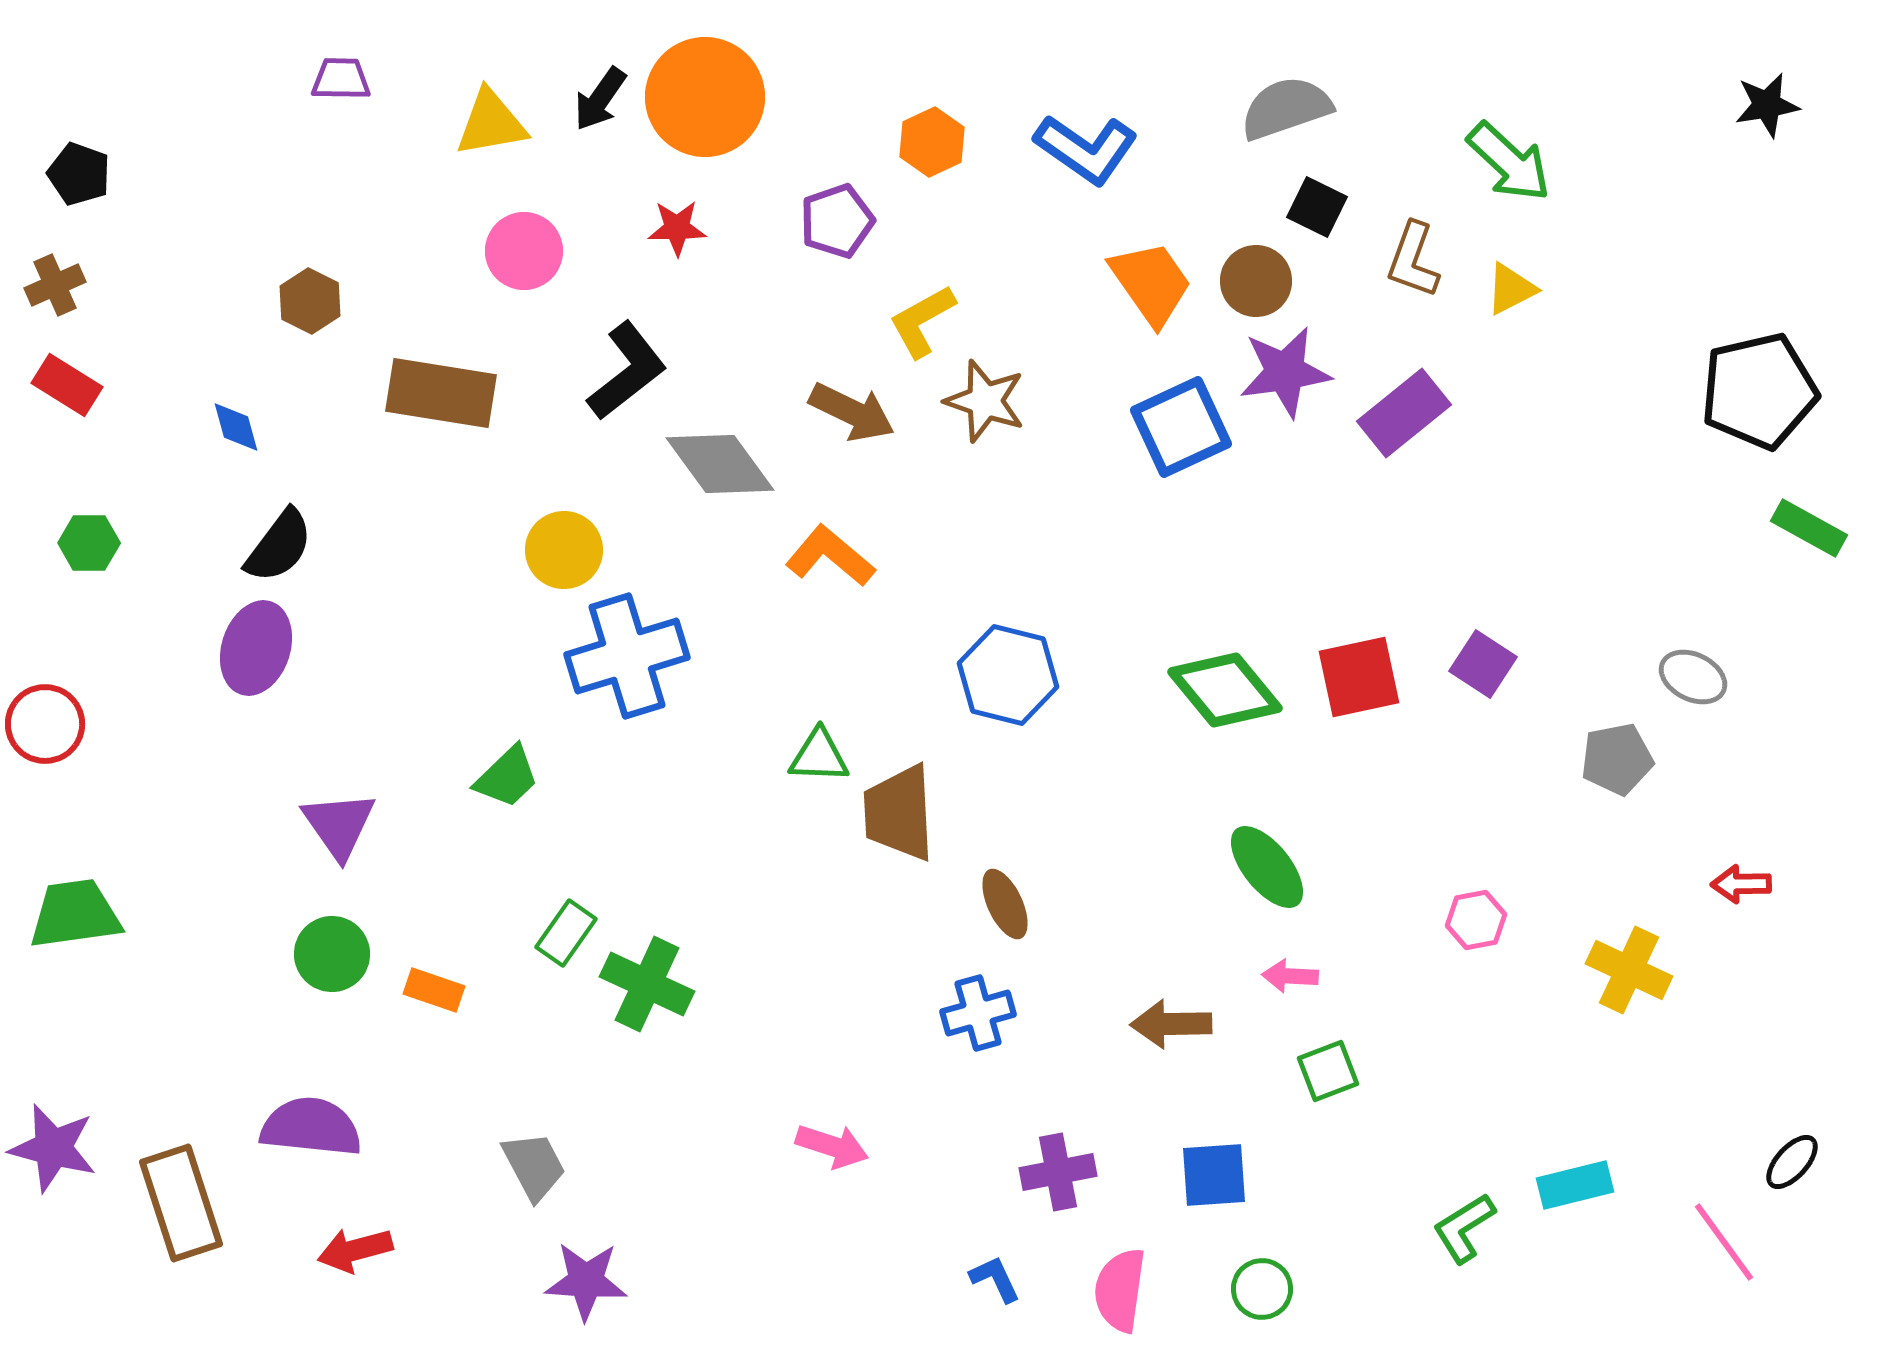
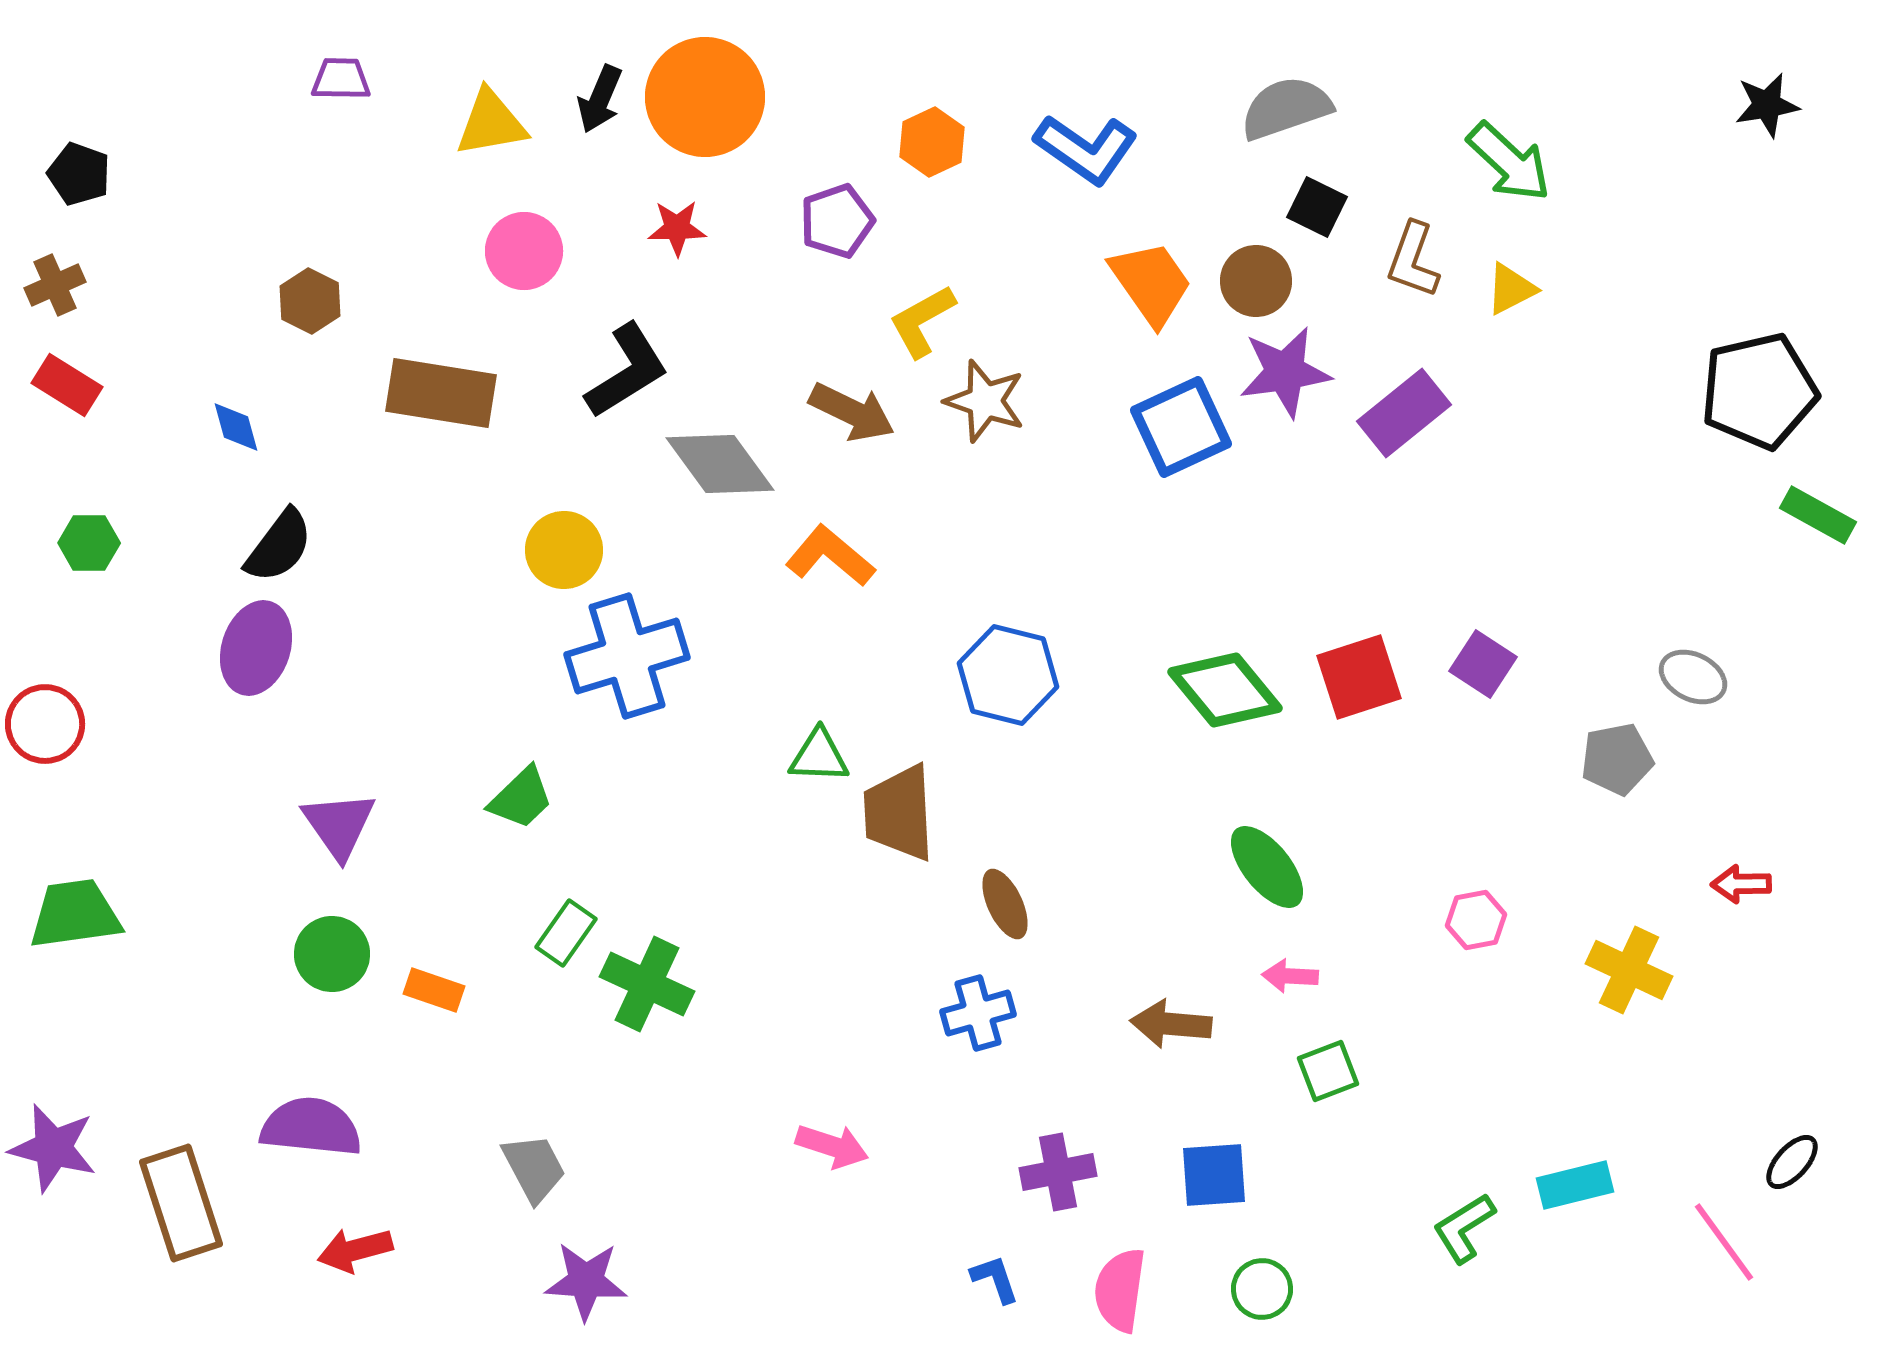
black arrow at (600, 99): rotated 12 degrees counterclockwise
black L-shape at (627, 371): rotated 6 degrees clockwise
green rectangle at (1809, 528): moved 9 px right, 13 px up
red square at (1359, 677): rotated 6 degrees counterclockwise
green trapezoid at (507, 777): moved 14 px right, 21 px down
brown arrow at (1171, 1024): rotated 6 degrees clockwise
gray trapezoid at (534, 1166): moved 2 px down
blue L-shape at (995, 1279): rotated 6 degrees clockwise
